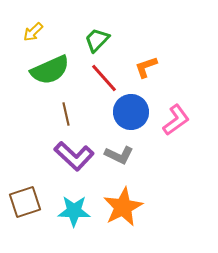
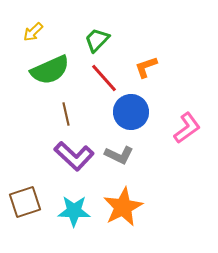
pink L-shape: moved 11 px right, 8 px down
